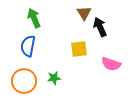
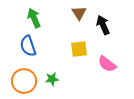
brown triangle: moved 5 px left
black arrow: moved 3 px right, 2 px up
blue semicircle: rotated 30 degrees counterclockwise
pink semicircle: moved 4 px left; rotated 18 degrees clockwise
green star: moved 2 px left, 1 px down
